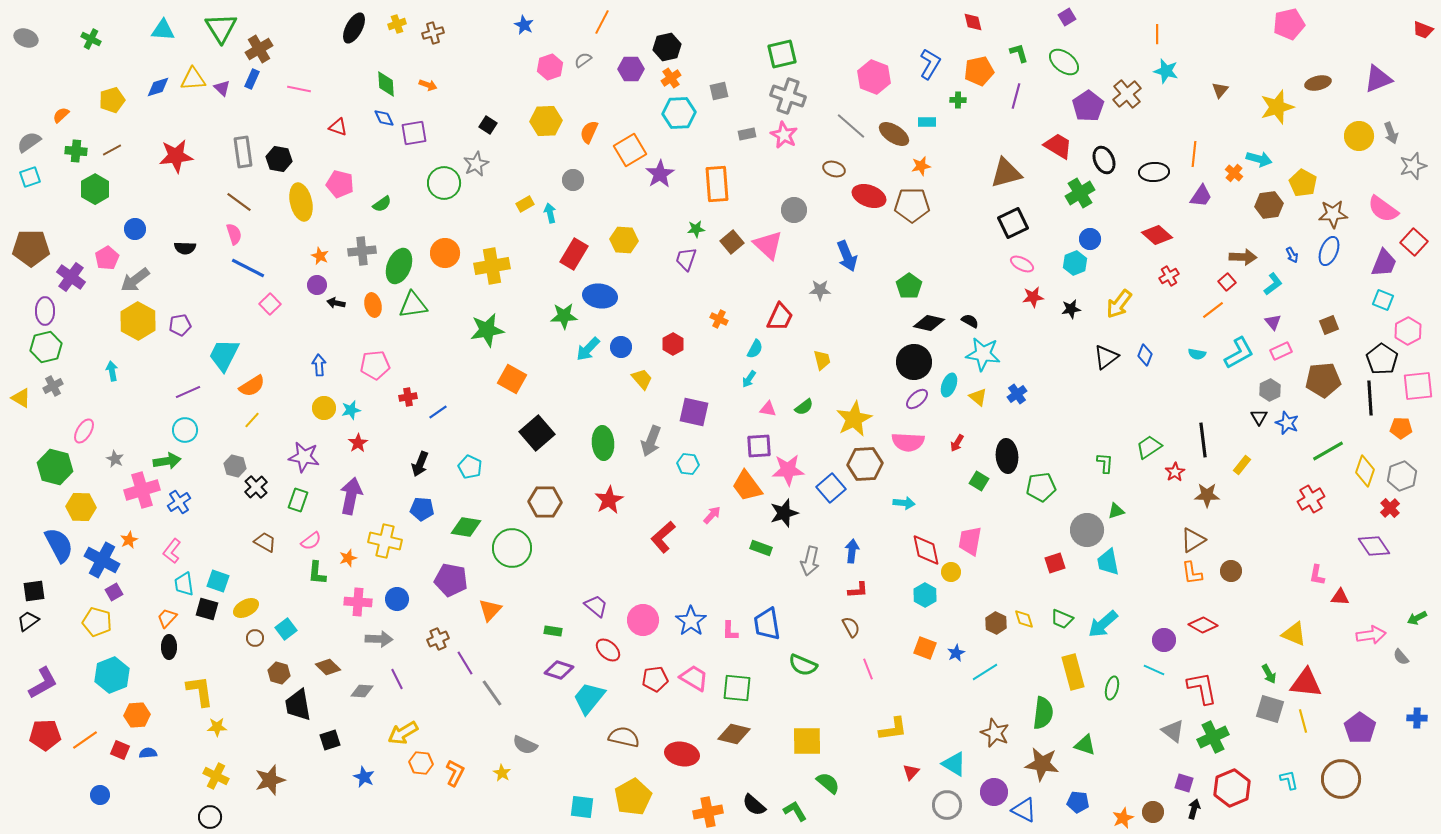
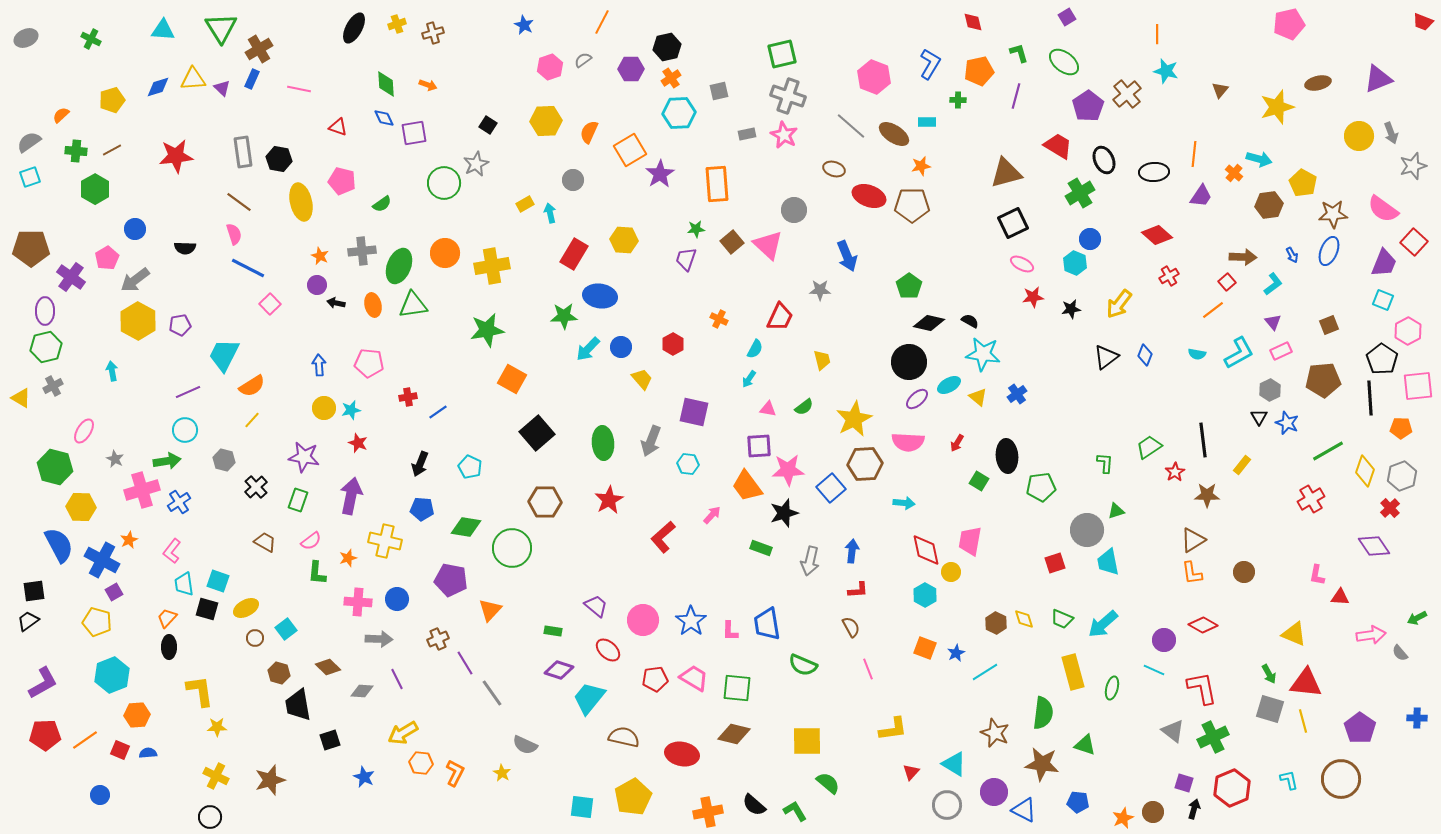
red trapezoid at (1423, 30): moved 8 px up
gray ellipse at (26, 38): rotated 45 degrees counterclockwise
pink pentagon at (340, 184): moved 2 px right, 3 px up
cyan hexagon at (1075, 263): rotated 15 degrees counterclockwise
black circle at (914, 362): moved 5 px left
pink pentagon at (375, 365): moved 6 px left, 2 px up; rotated 12 degrees clockwise
cyan ellipse at (949, 385): rotated 40 degrees clockwise
red star at (358, 443): rotated 18 degrees counterclockwise
gray hexagon at (235, 466): moved 11 px left, 6 px up
brown circle at (1231, 571): moved 13 px right, 1 px down
gray semicircle at (1401, 657): moved 1 px left, 4 px up
